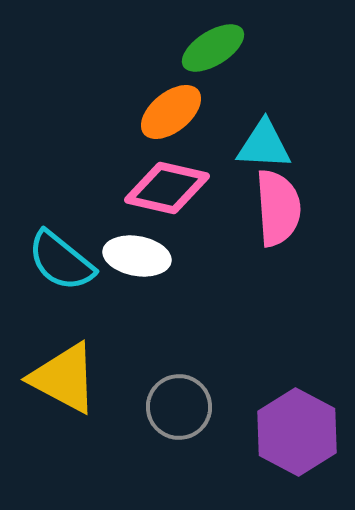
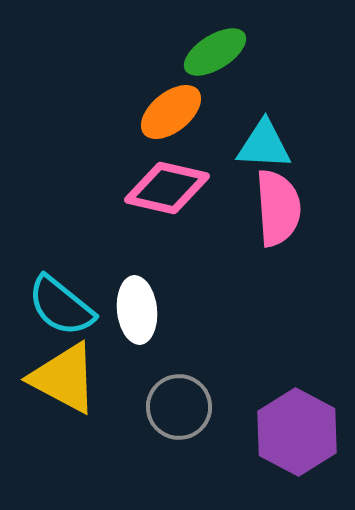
green ellipse: moved 2 px right, 4 px down
white ellipse: moved 54 px down; rotated 74 degrees clockwise
cyan semicircle: moved 45 px down
